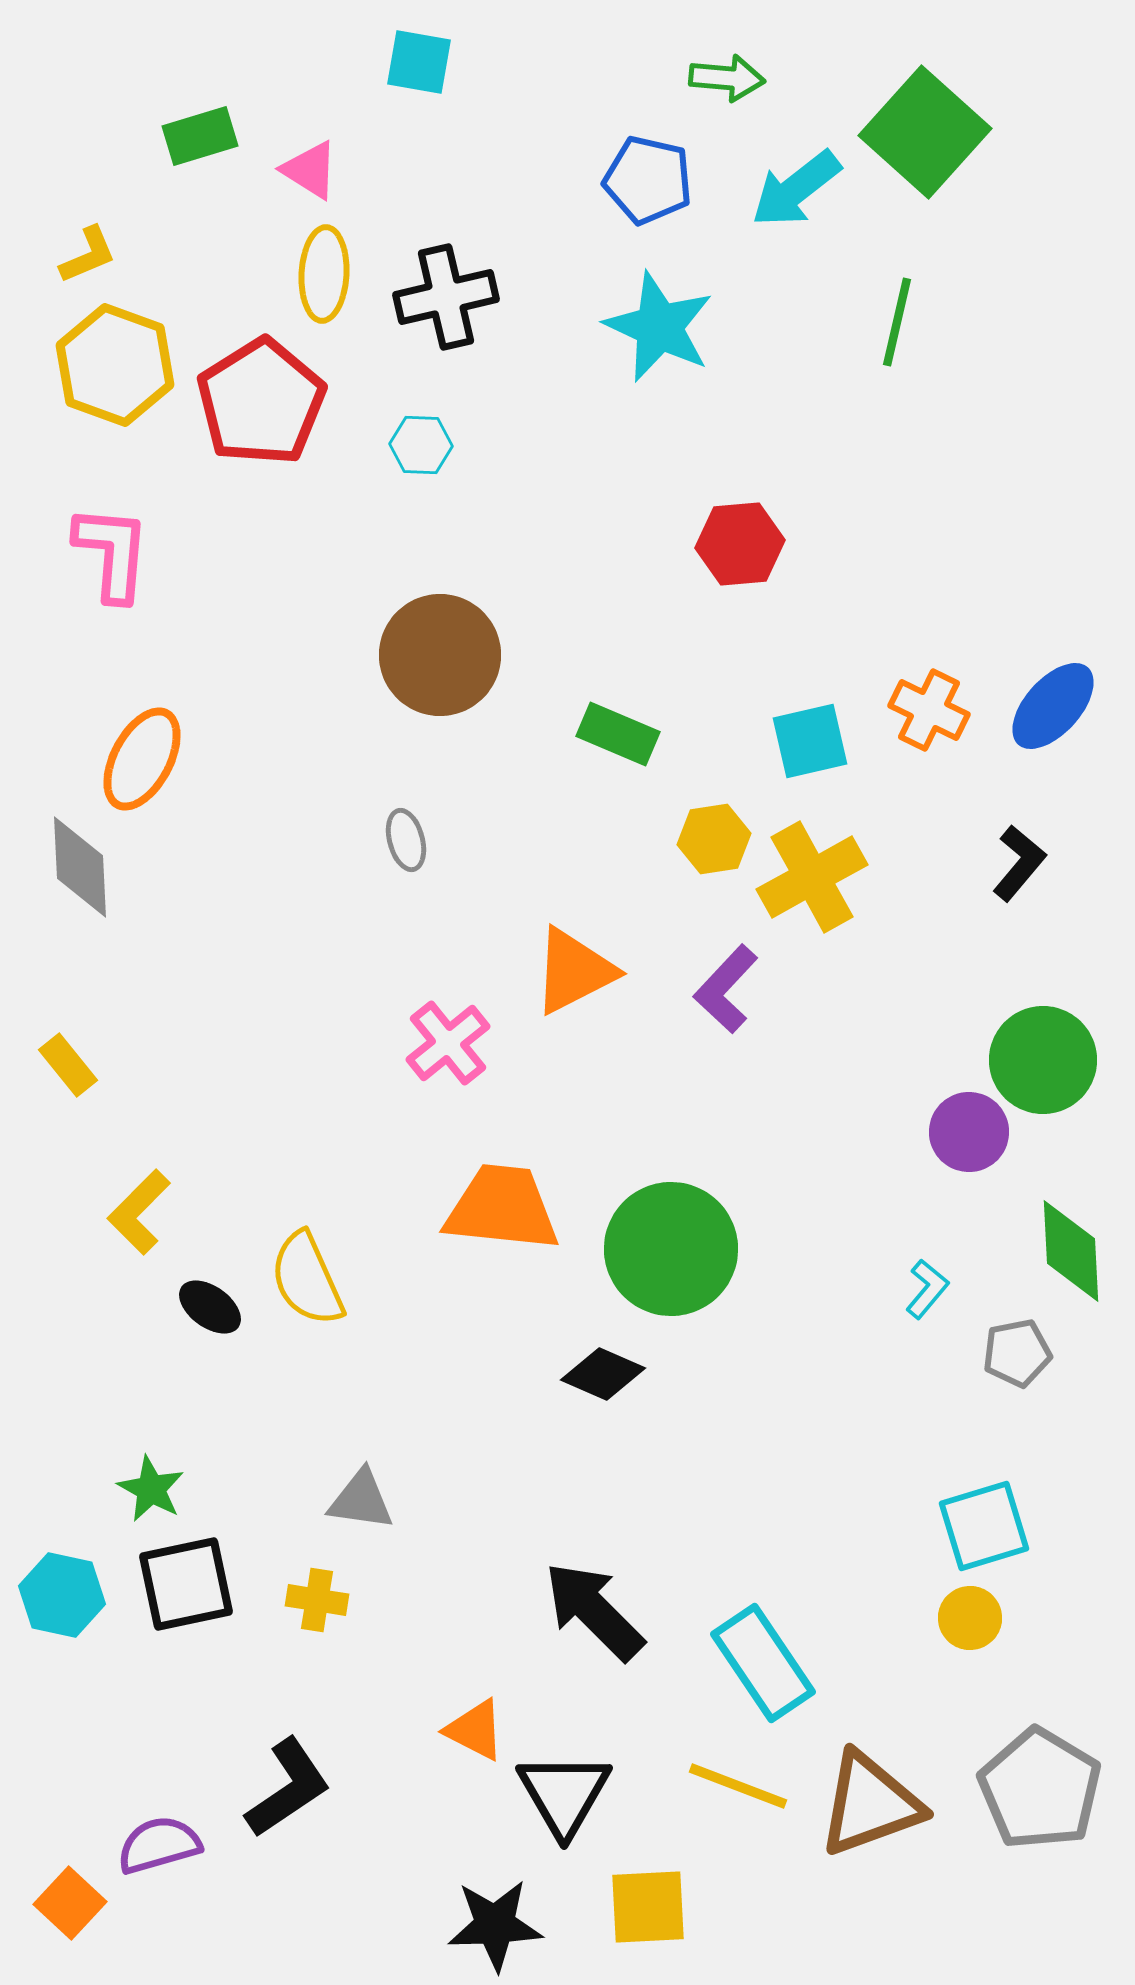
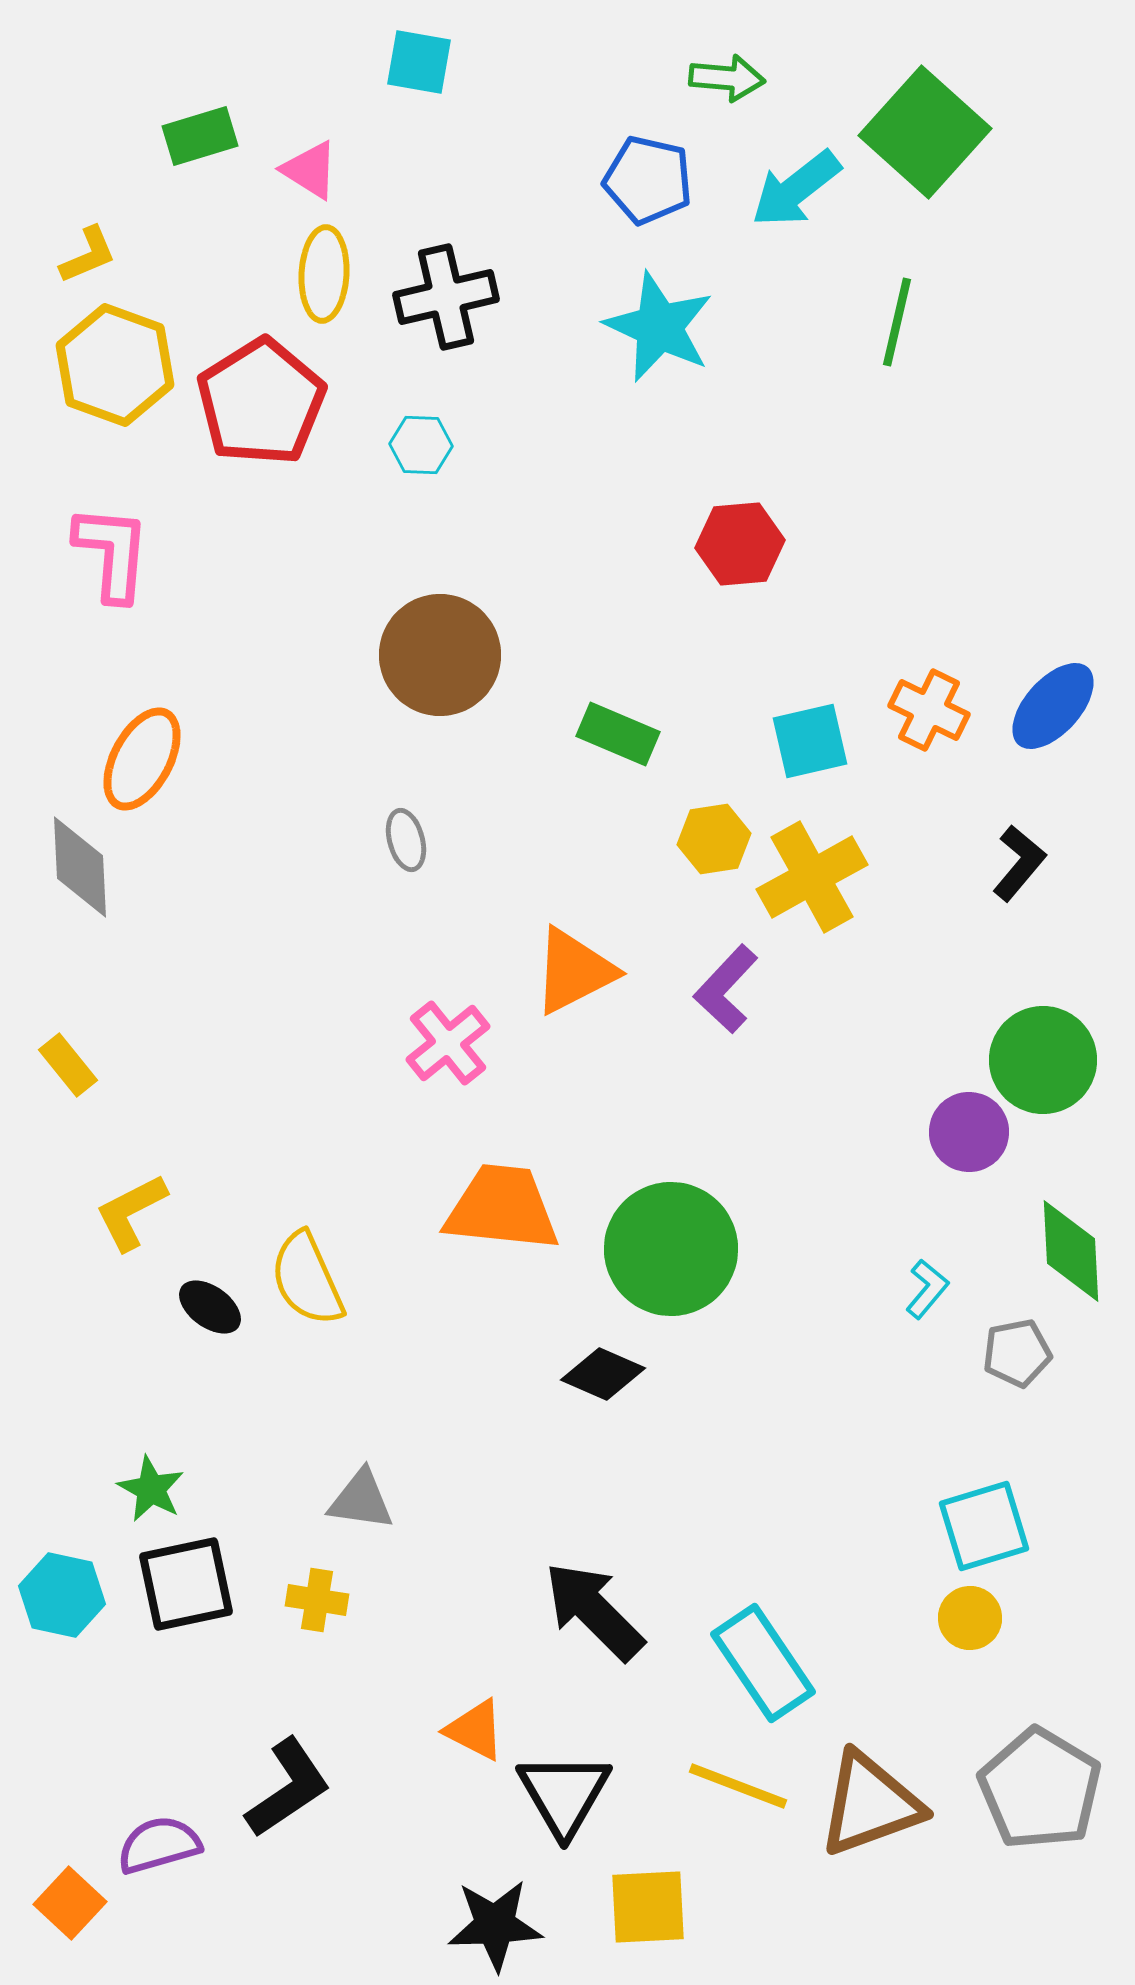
yellow L-shape at (139, 1212): moved 8 px left; rotated 18 degrees clockwise
